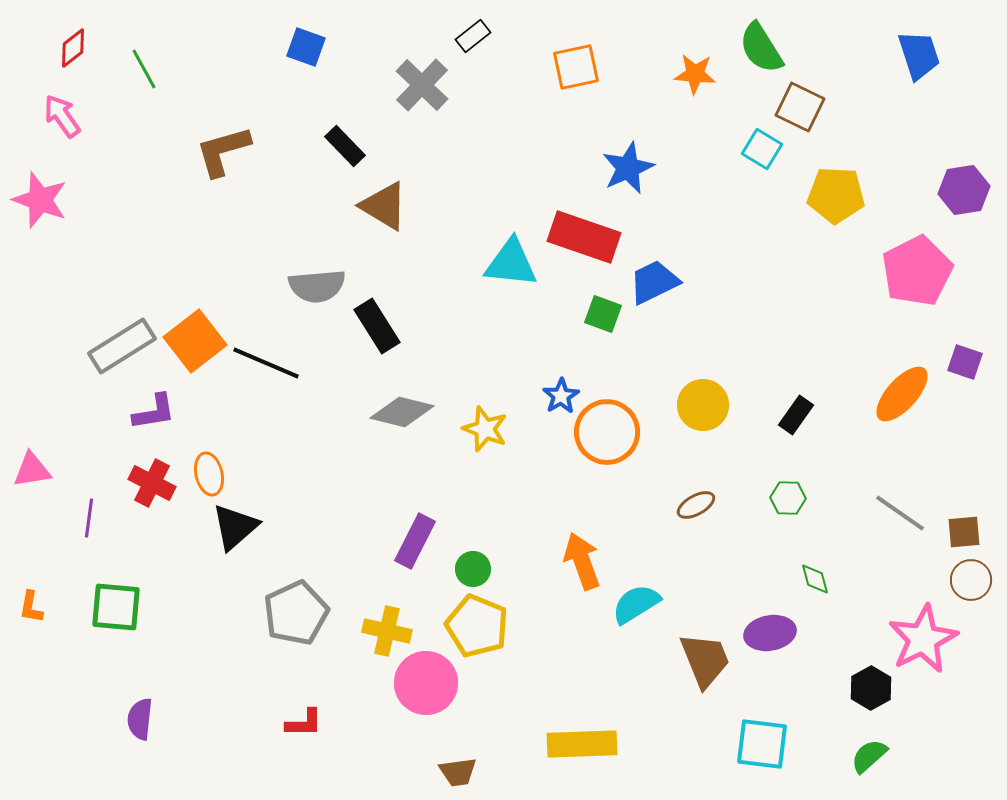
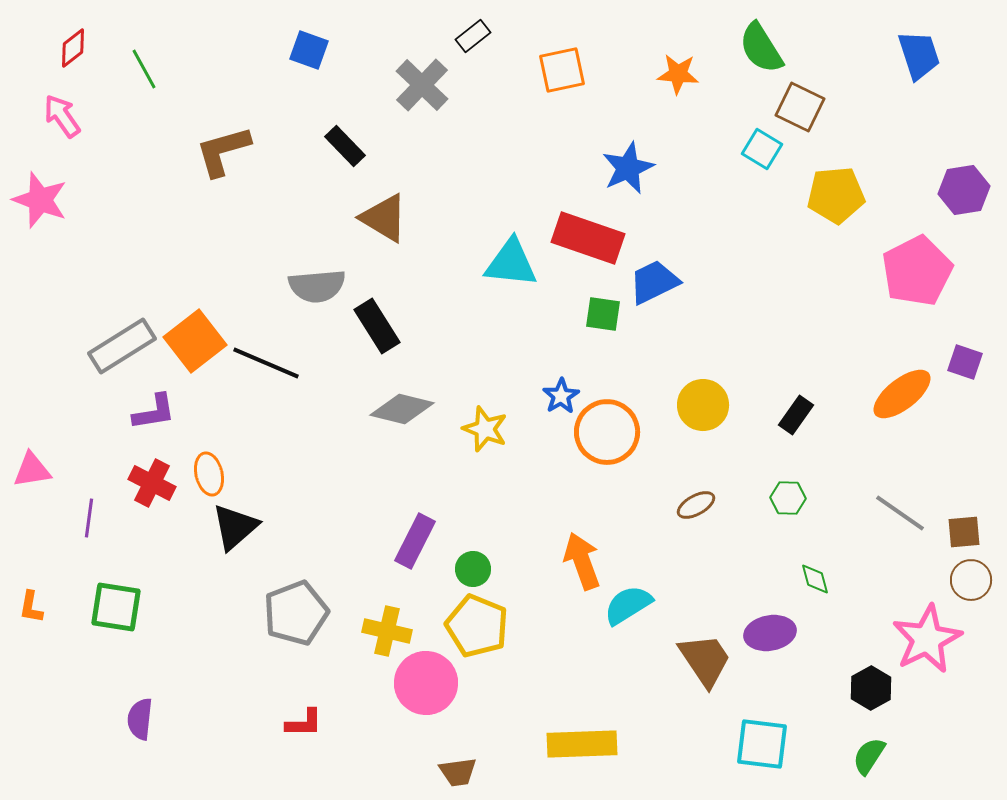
blue square at (306, 47): moved 3 px right, 3 px down
orange square at (576, 67): moved 14 px left, 3 px down
orange star at (695, 74): moved 17 px left
yellow pentagon at (836, 195): rotated 8 degrees counterclockwise
brown triangle at (384, 206): moved 12 px down
red rectangle at (584, 237): moved 4 px right, 1 px down
green square at (603, 314): rotated 12 degrees counterclockwise
orange ellipse at (902, 394): rotated 10 degrees clockwise
gray diamond at (402, 412): moved 3 px up
cyan semicircle at (636, 604): moved 8 px left, 1 px down
green square at (116, 607): rotated 4 degrees clockwise
gray pentagon at (296, 613): rotated 4 degrees clockwise
pink star at (923, 639): moved 4 px right
brown trapezoid at (705, 660): rotated 12 degrees counterclockwise
green semicircle at (869, 756): rotated 15 degrees counterclockwise
